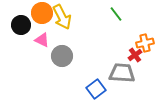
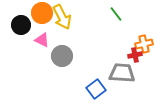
orange cross: moved 1 px left, 1 px down
red cross: rotated 24 degrees clockwise
